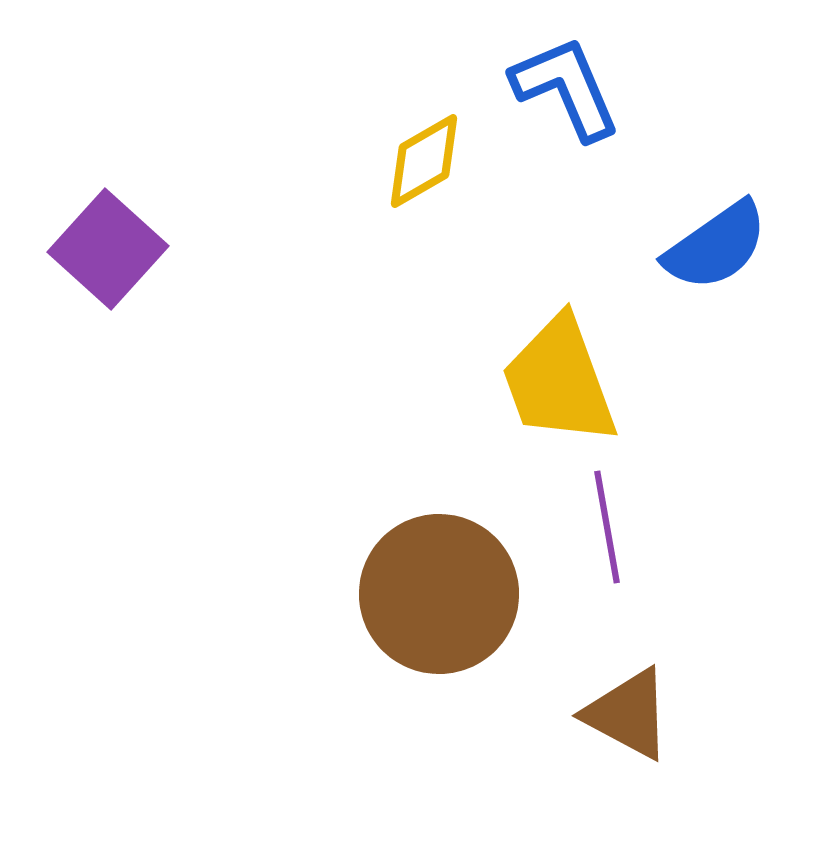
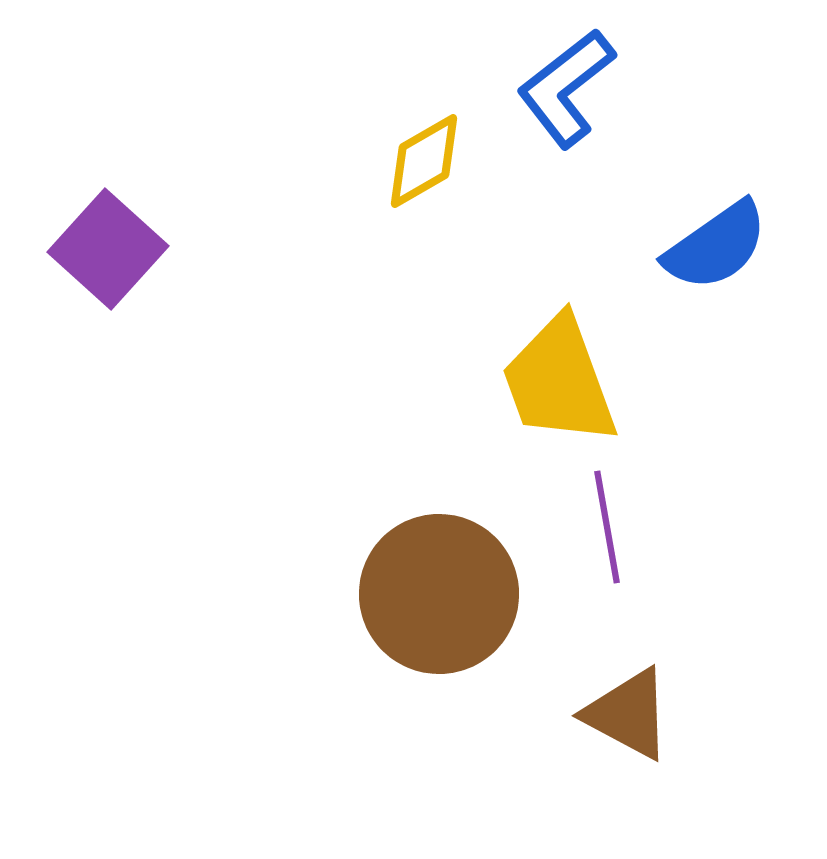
blue L-shape: rotated 105 degrees counterclockwise
